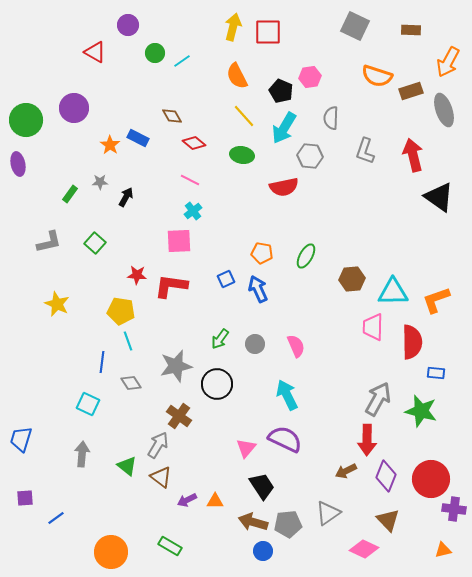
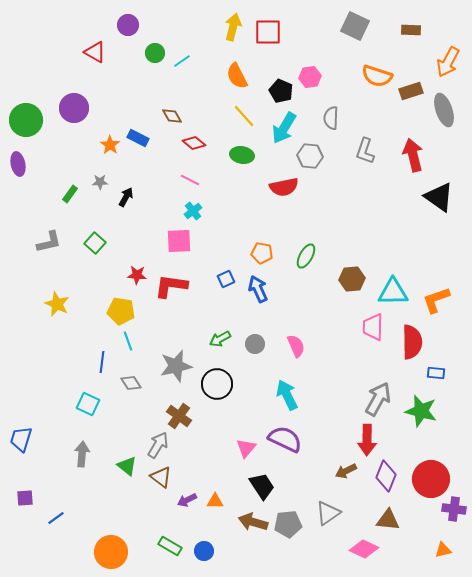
green arrow at (220, 339): rotated 25 degrees clockwise
brown triangle at (388, 520): rotated 40 degrees counterclockwise
blue circle at (263, 551): moved 59 px left
